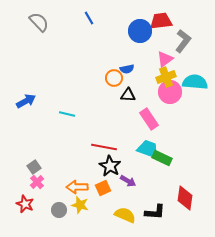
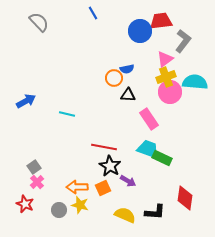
blue line: moved 4 px right, 5 px up
